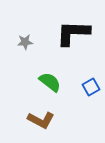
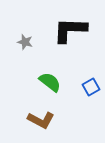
black L-shape: moved 3 px left, 3 px up
gray star: rotated 21 degrees clockwise
